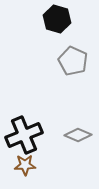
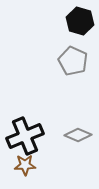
black hexagon: moved 23 px right, 2 px down
black cross: moved 1 px right, 1 px down
